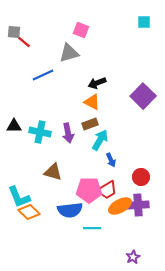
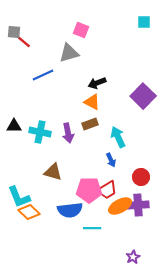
cyan arrow: moved 18 px right, 3 px up; rotated 55 degrees counterclockwise
